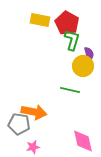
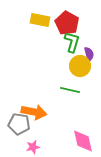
green L-shape: moved 2 px down
yellow circle: moved 3 px left
